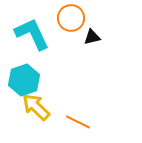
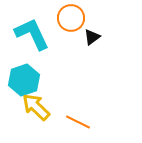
black triangle: rotated 24 degrees counterclockwise
